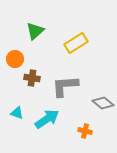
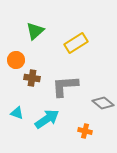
orange circle: moved 1 px right, 1 px down
